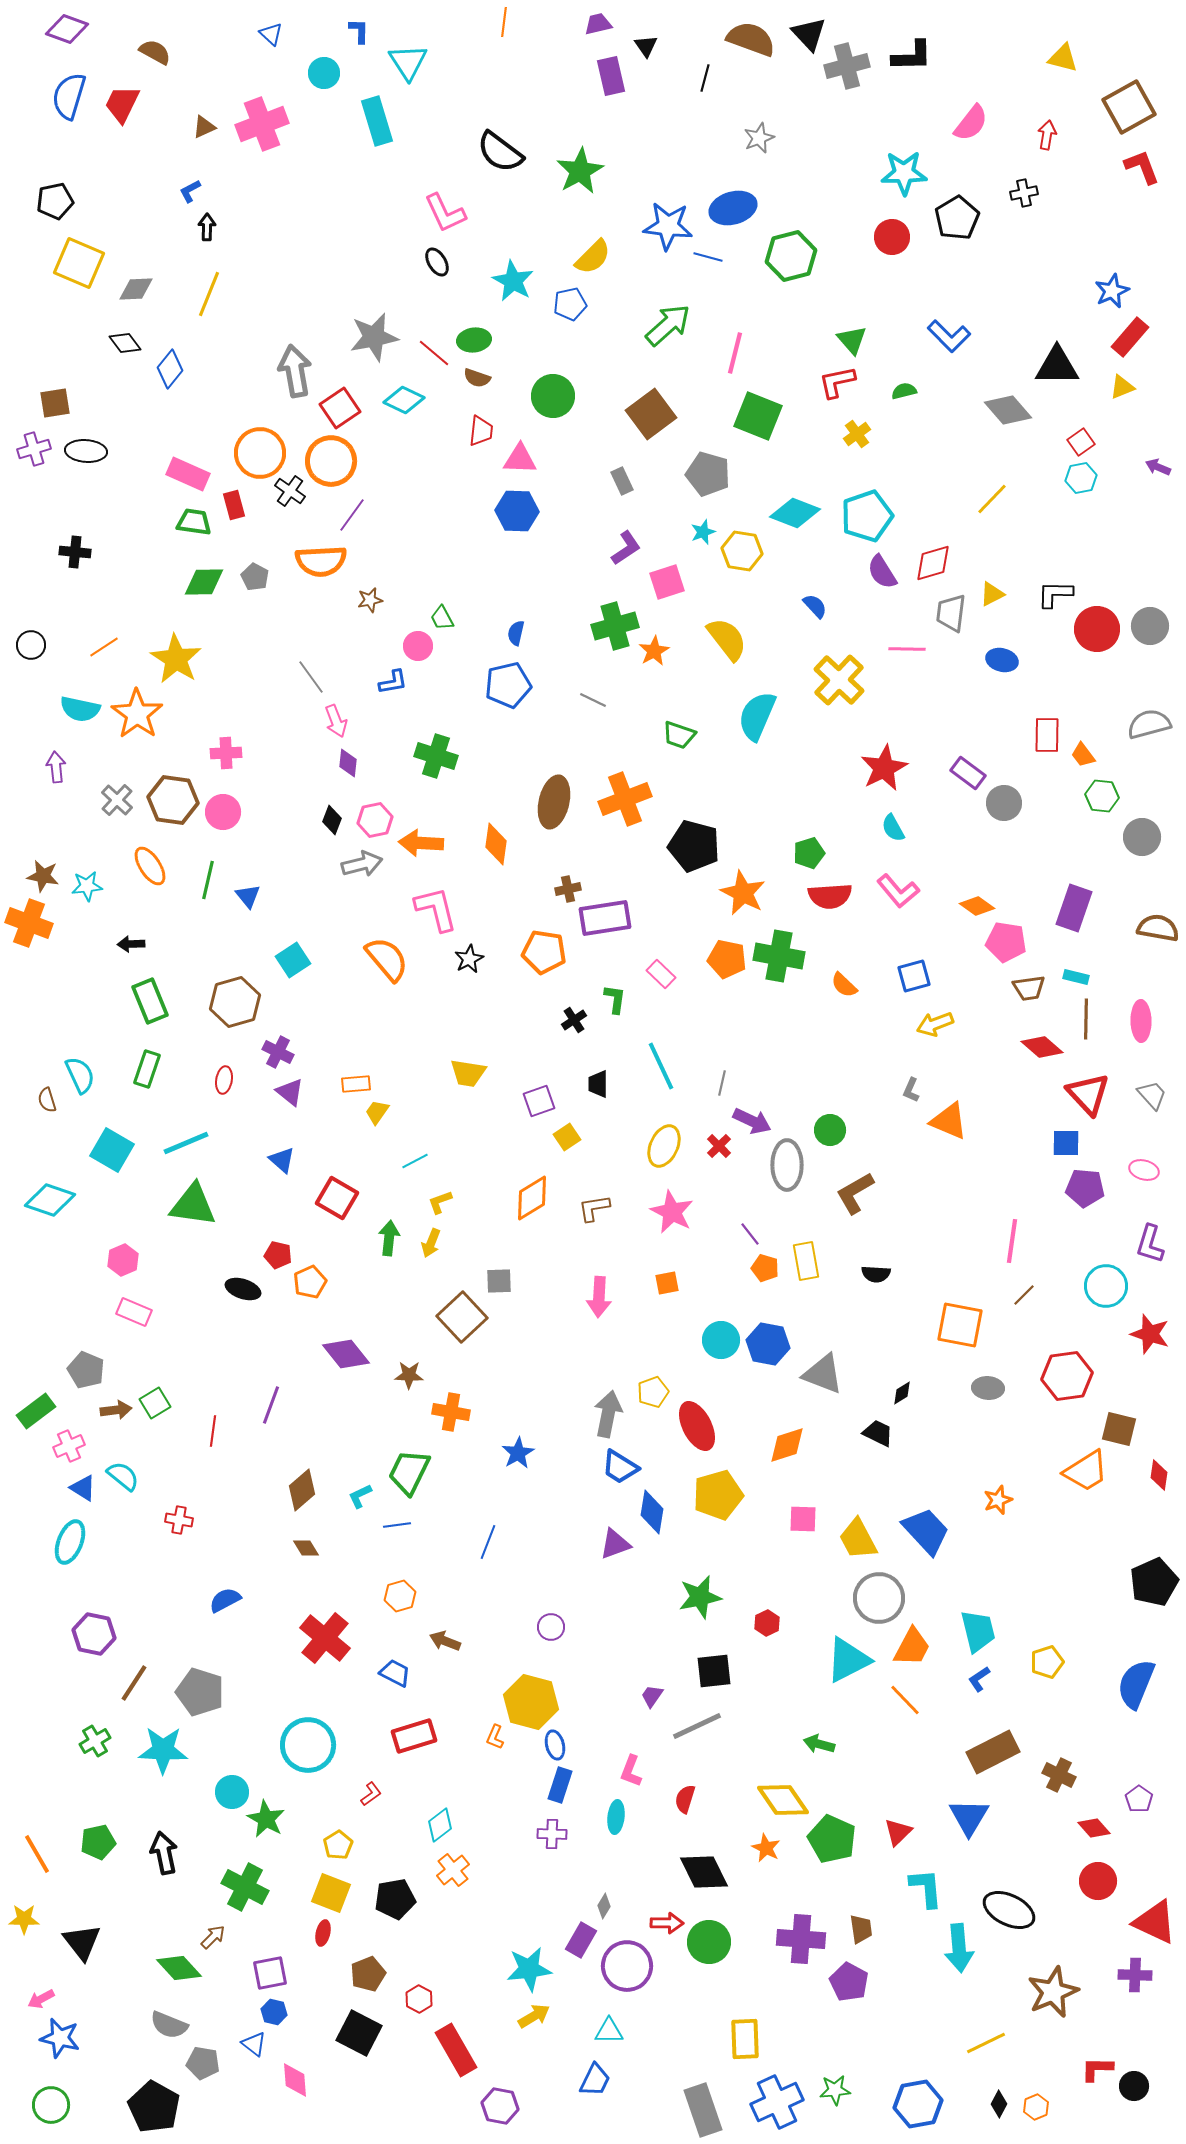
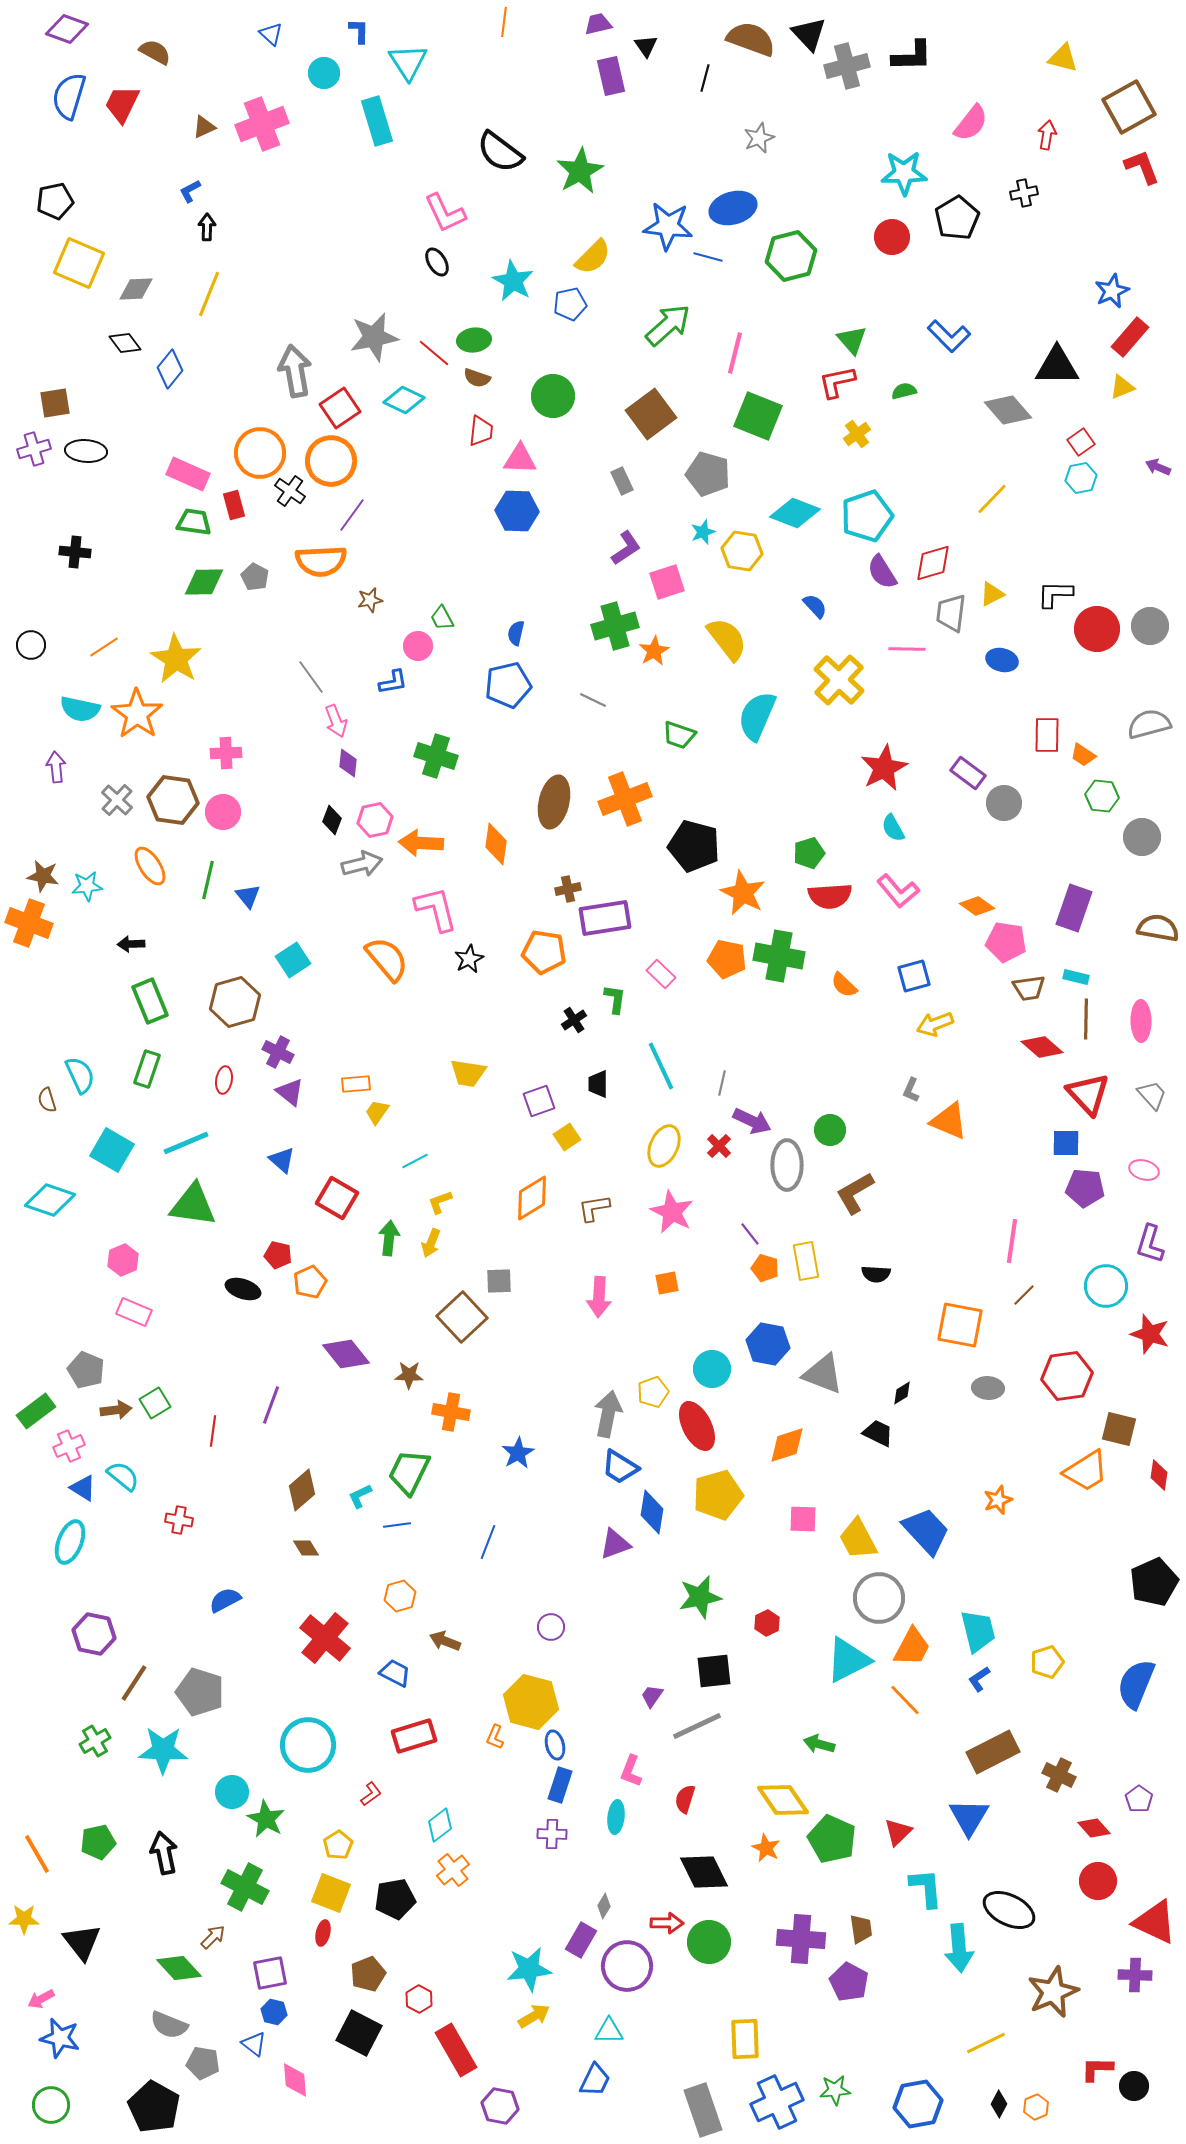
orange trapezoid at (1083, 755): rotated 20 degrees counterclockwise
cyan circle at (721, 1340): moved 9 px left, 29 px down
